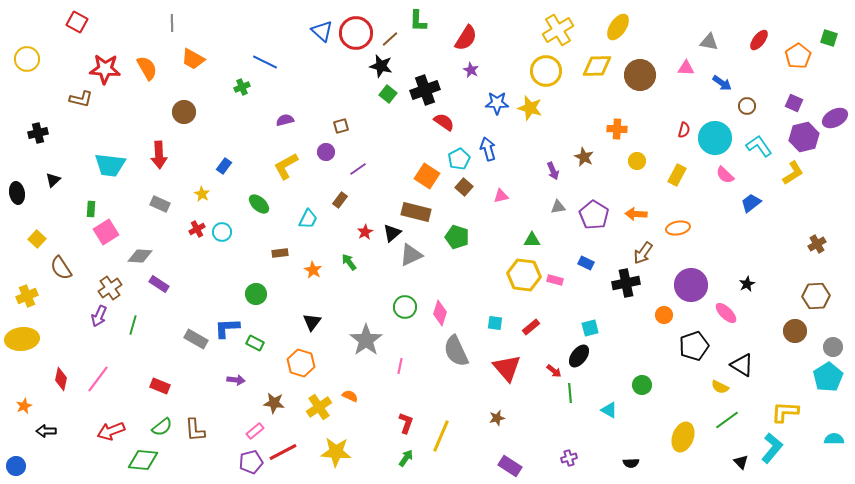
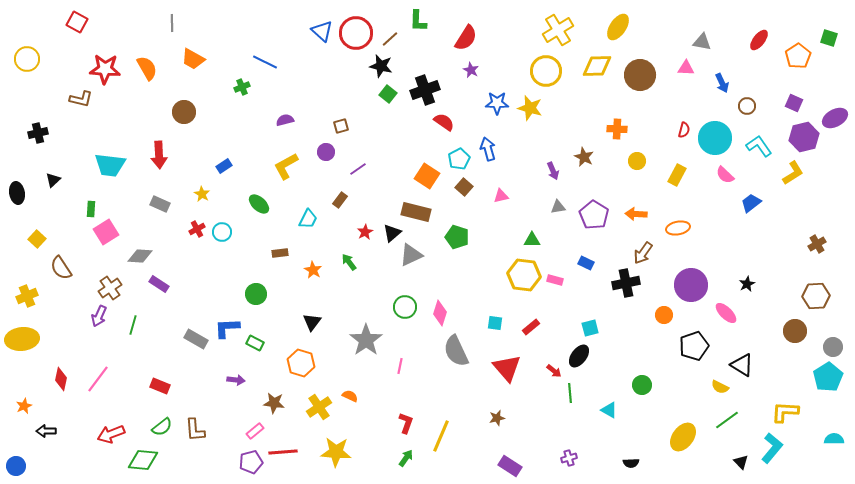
gray triangle at (709, 42): moved 7 px left
blue arrow at (722, 83): rotated 30 degrees clockwise
blue rectangle at (224, 166): rotated 21 degrees clockwise
red arrow at (111, 431): moved 3 px down
yellow ellipse at (683, 437): rotated 16 degrees clockwise
red line at (283, 452): rotated 24 degrees clockwise
